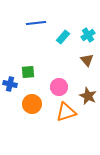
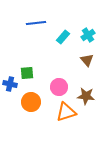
green square: moved 1 px left, 1 px down
brown star: moved 2 px left; rotated 18 degrees counterclockwise
orange circle: moved 1 px left, 2 px up
